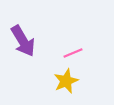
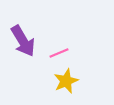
pink line: moved 14 px left
